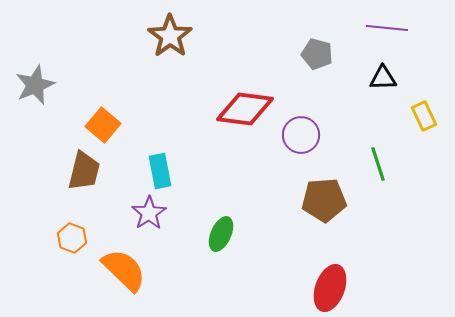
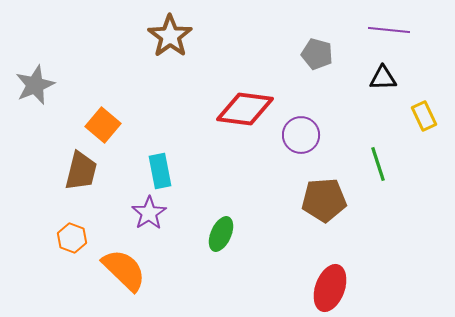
purple line: moved 2 px right, 2 px down
brown trapezoid: moved 3 px left
